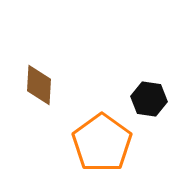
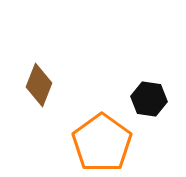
brown diamond: rotated 18 degrees clockwise
